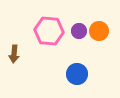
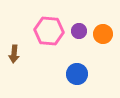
orange circle: moved 4 px right, 3 px down
